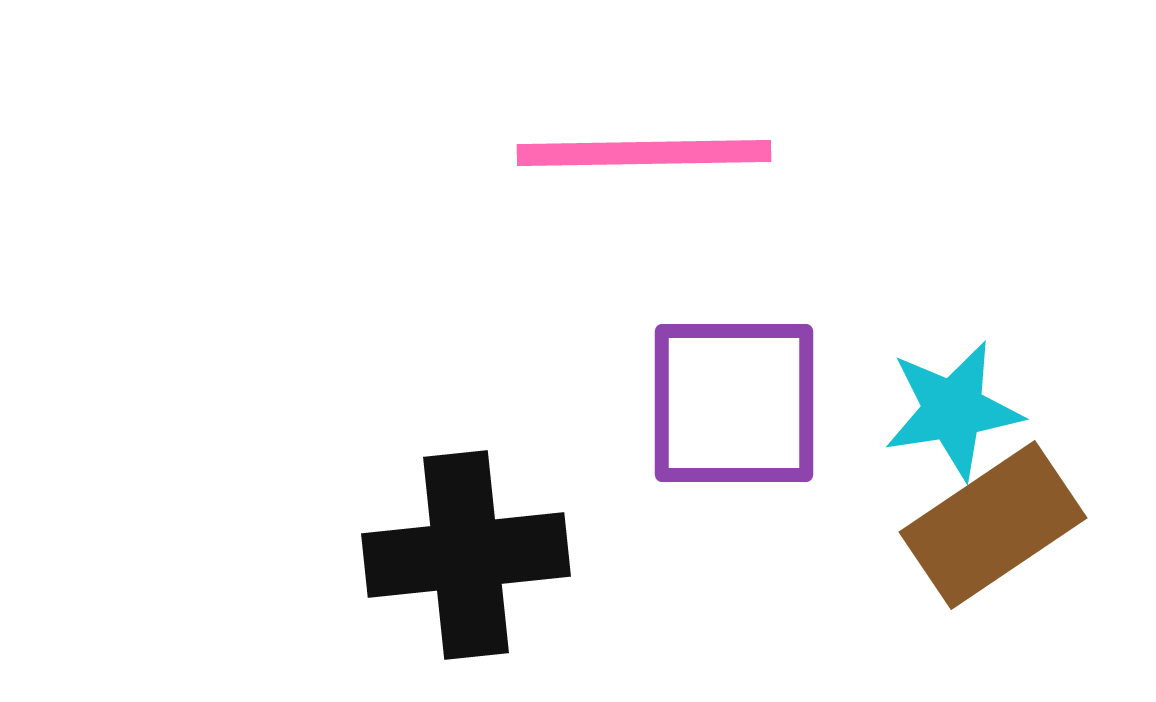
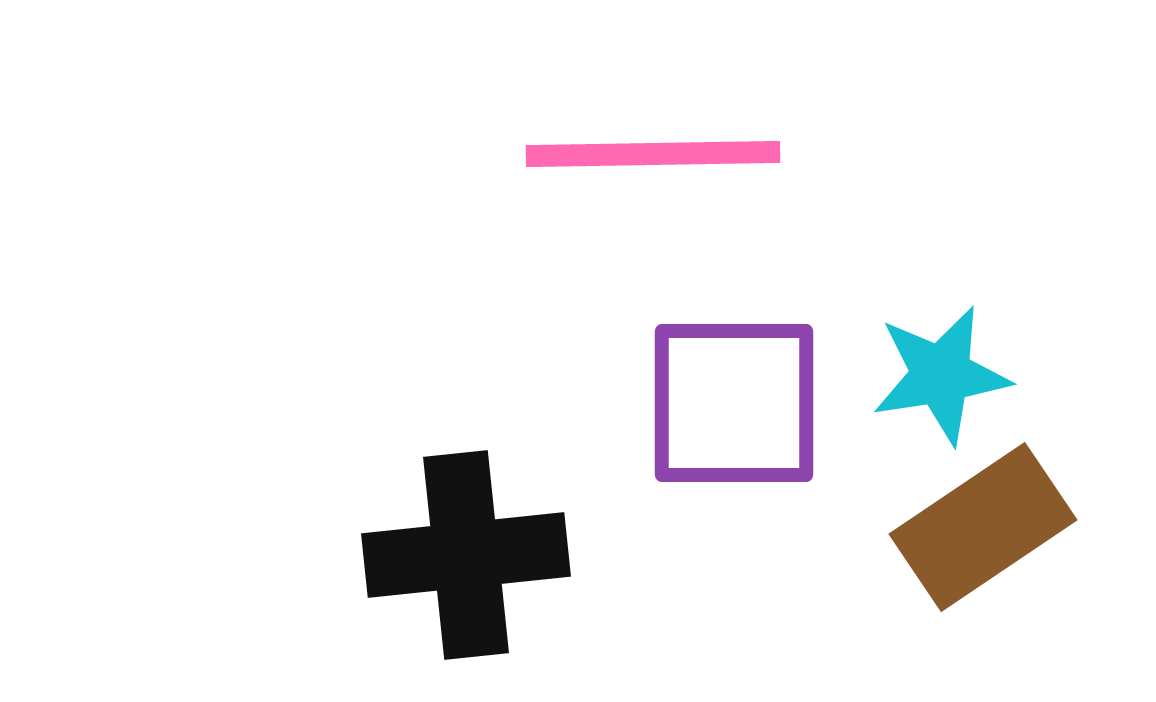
pink line: moved 9 px right, 1 px down
cyan star: moved 12 px left, 35 px up
brown rectangle: moved 10 px left, 2 px down
